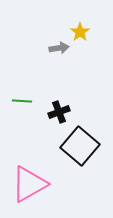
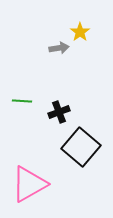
black square: moved 1 px right, 1 px down
